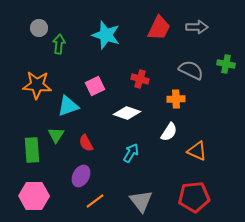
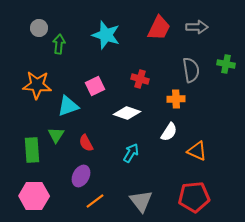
gray semicircle: rotated 55 degrees clockwise
